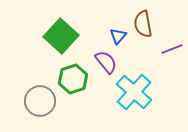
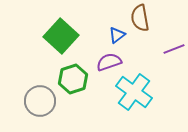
brown semicircle: moved 3 px left, 6 px up
blue triangle: moved 1 px left, 1 px up; rotated 12 degrees clockwise
purple line: moved 2 px right
purple semicircle: moved 3 px right; rotated 70 degrees counterclockwise
cyan cross: rotated 6 degrees counterclockwise
